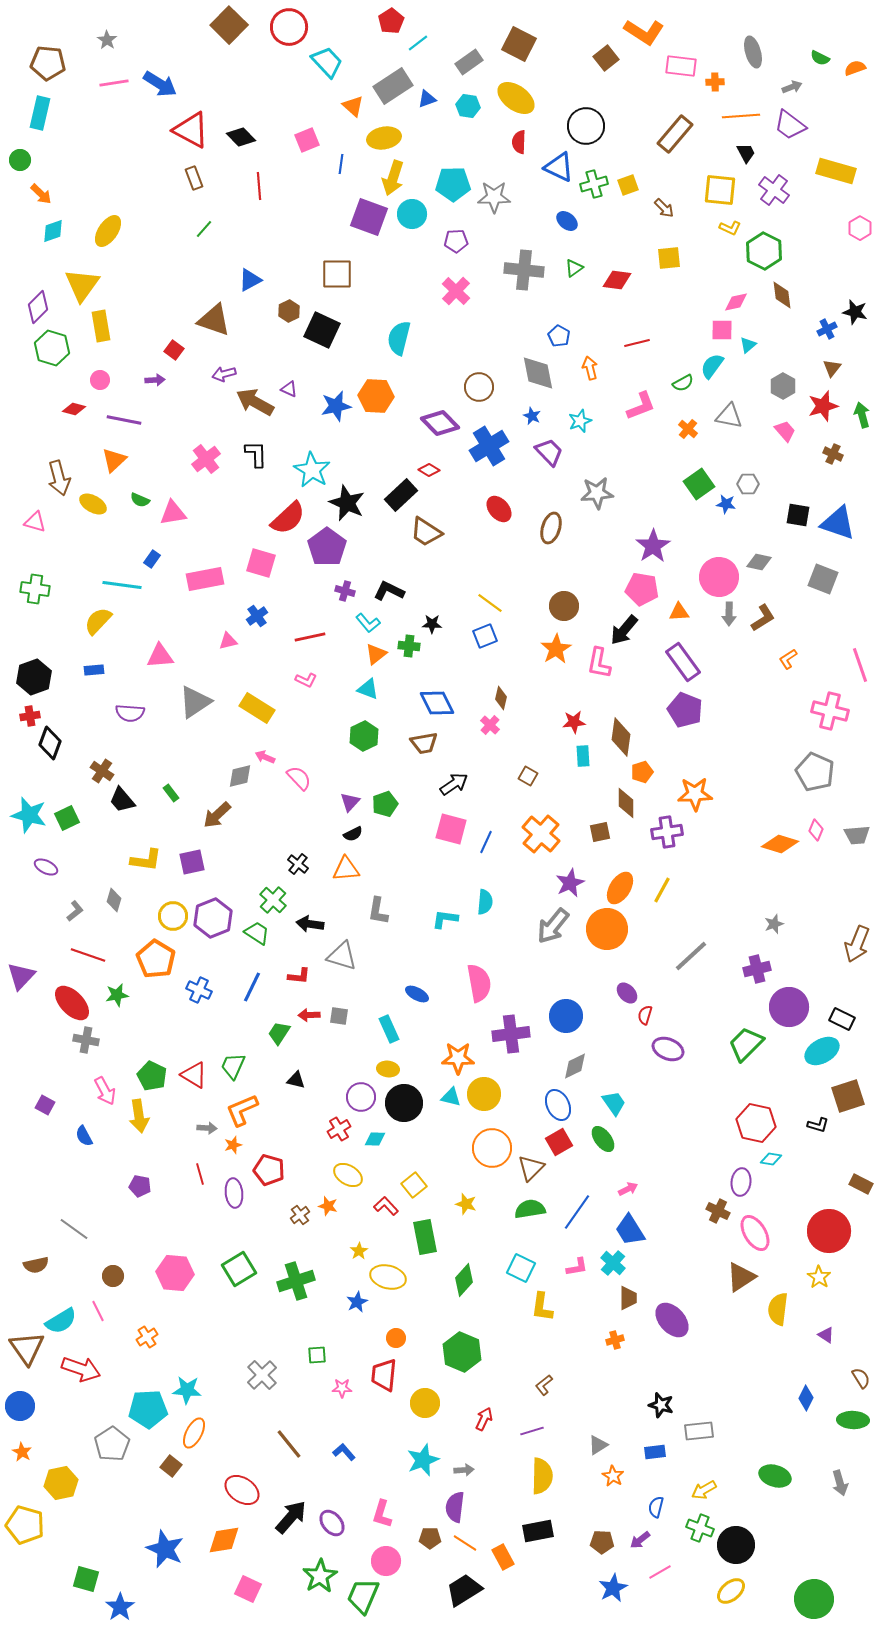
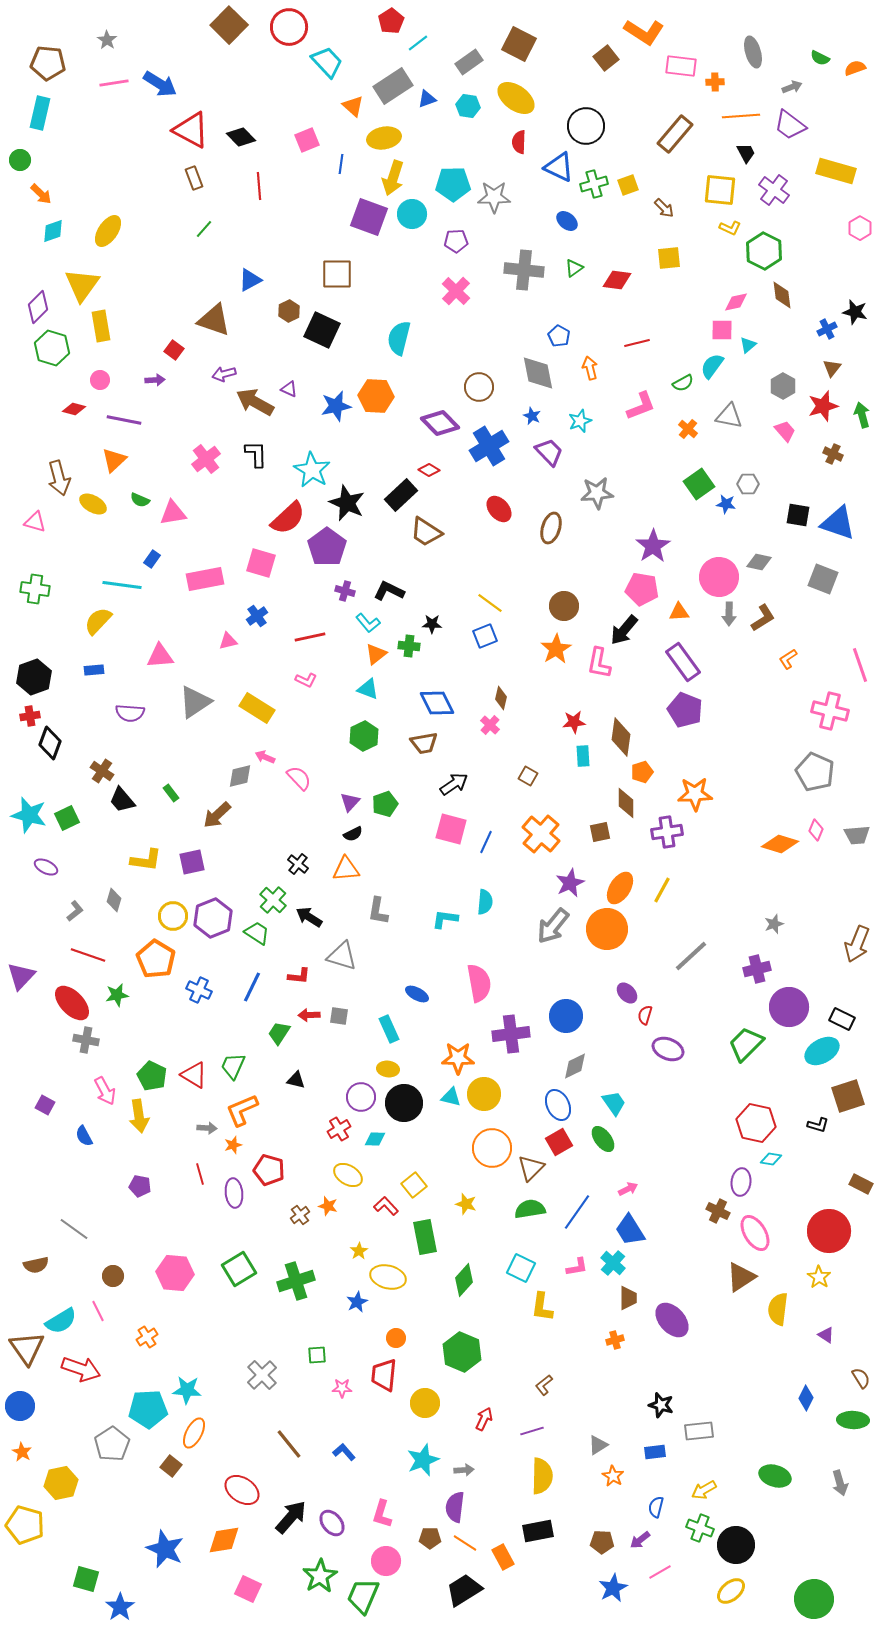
black arrow at (310, 924): moved 1 px left, 7 px up; rotated 24 degrees clockwise
